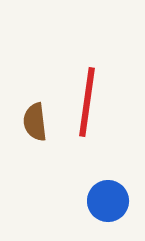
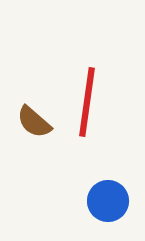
brown semicircle: moved 1 px left; rotated 42 degrees counterclockwise
